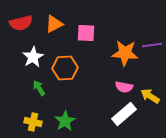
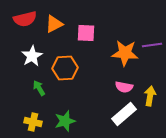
red semicircle: moved 4 px right, 4 px up
white star: moved 1 px left, 1 px up
yellow arrow: rotated 66 degrees clockwise
green star: rotated 15 degrees clockwise
